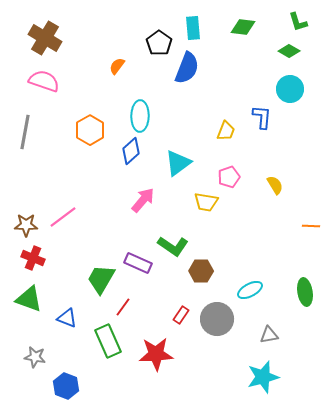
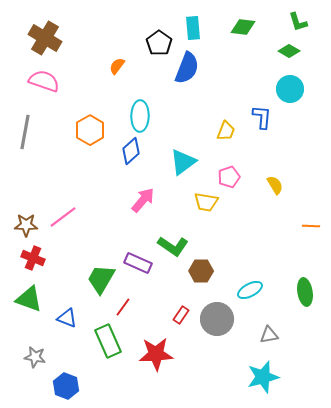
cyan triangle at (178, 163): moved 5 px right, 1 px up
